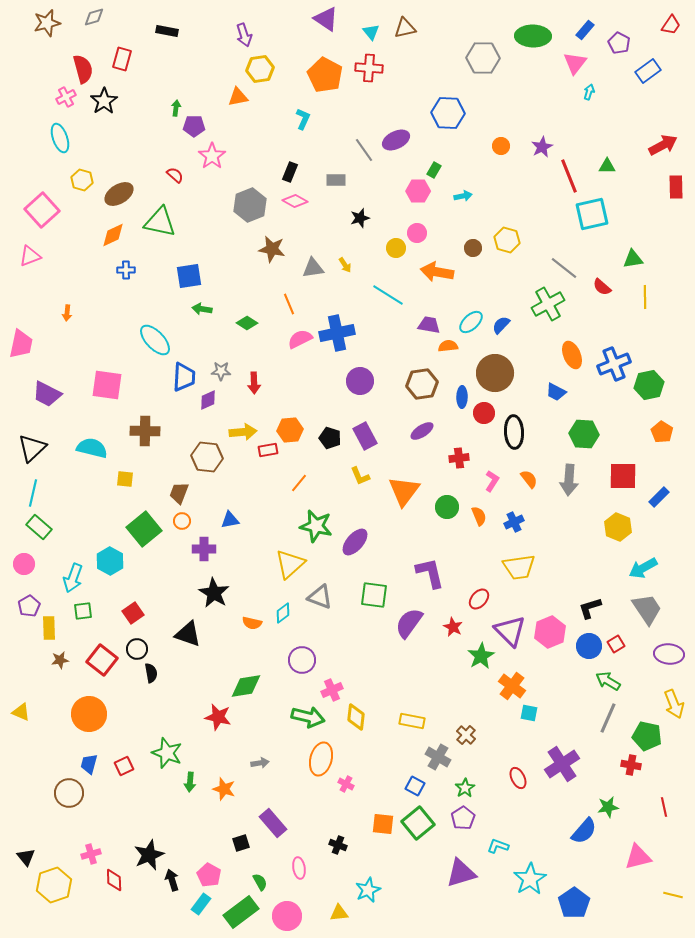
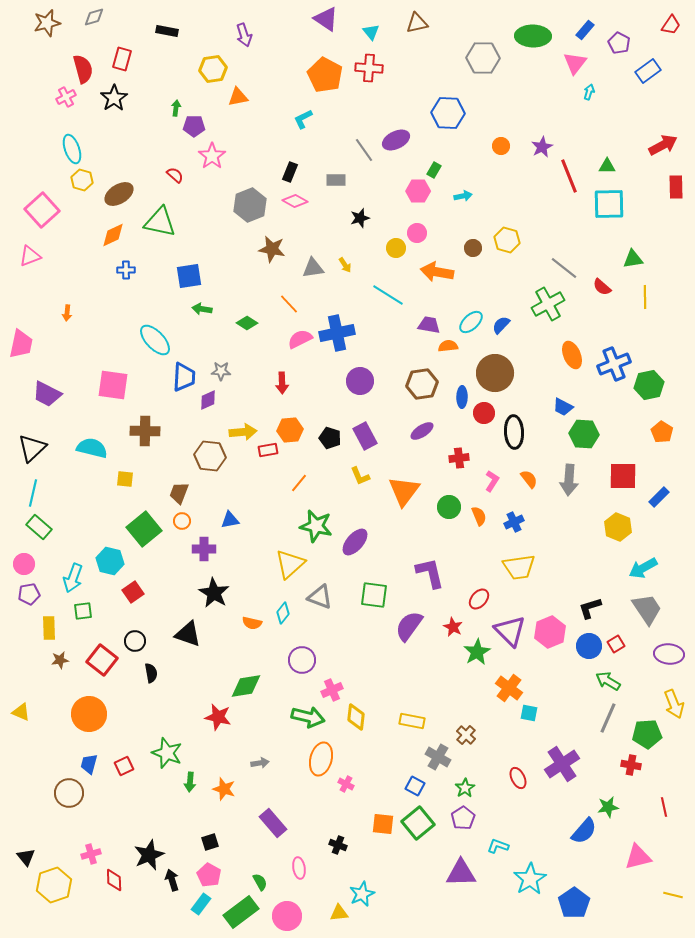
brown triangle at (405, 28): moved 12 px right, 5 px up
yellow hexagon at (260, 69): moved 47 px left
black star at (104, 101): moved 10 px right, 3 px up
cyan L-shape at (303, 119): rotated 140 degrees counterclockwise
cyan ellipse at (60, 138): moved 12 px right, 11 px down
cyan square at (592, 214): moved 17 px right, 10 px up; rotated 12 degrees clockwise
orange line at (289, 304): rotated 20 degrees counterclockwise
red arrow at (254, 383): moved 28 px right
pink square at (107, 385): moved 6 px right
blue trapezoid at (556, 392): moved 7 px right, 15 px down
brown hexagon at (207, 457): moved 3 px right, 1 px up
green circle at (447, 507): moved 2 px right
cyan hexagon at (110, 561): rotated 16 degrees counterclockwise
purple pentagon at (29, 606): moved 12 px up; rotated 20 degrees clockwise
red square at (133, 613): moved 21 px up
cyan diamond at (283, 613): rotated 15 degrees counterclockwise
purple semicircle at (409, 623): moved 3 px down
black circle at (137, 649): moved 2 px left, 8 px up
green star at (481, 656): moved 4 px left, 4 px up
orange cross at (512, 686): moved 3 px left, 2 px down
green pentagon at (647, 736): moved 2 px up; rotated 16 degrees counterclockwise
black square at (241, 843): moved 31 px left, 1 px up
purple triangle at (461, 873): rotated 16 degrees clockwise
cyan star at (368, 890): moved 6 px left, 4 px down
